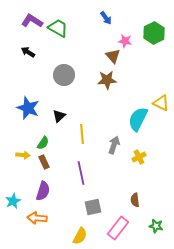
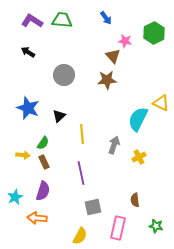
green trapezoid: moved 4 px right, 8 px up; rotated 25 degrees counterclockwise
cyan star: moved 2 px right, 4 px up
pink rectangle: rotated 25 degrees counterclockwise
